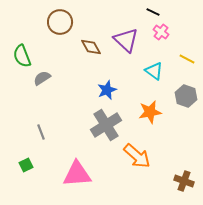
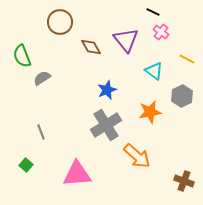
purple triangle: rotated 8 degrees clockwise
gray hexagon: moved 4 px left; rotated 15 degrees clockwise
green square: rotated 24 degrees counterclockwise
